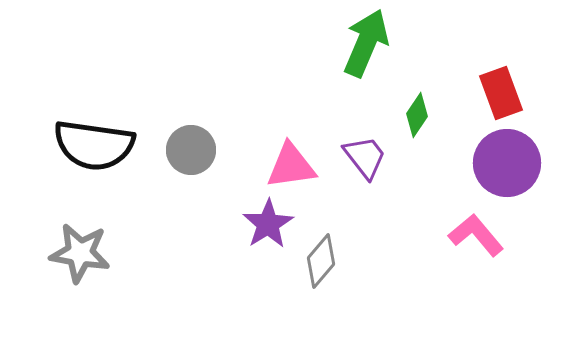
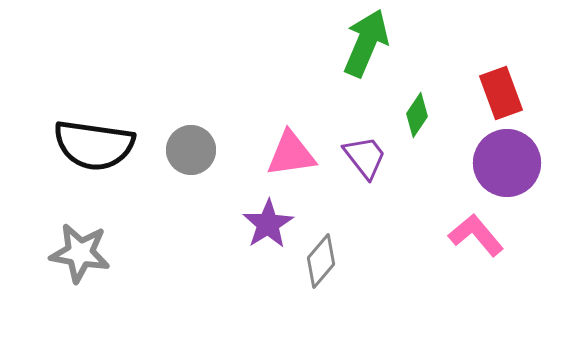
pink triangle: moved 12 px up
